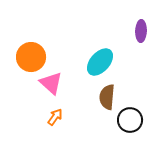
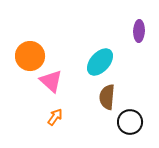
purple ellipse: moved 2 px left
orange circle: moved 1 px left, 1 px up
pink triangle: moved 2 px up
black circle: moved 2 px down
